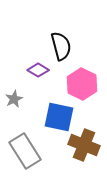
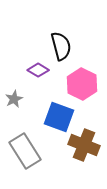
blue square: rotated 8 degrees clockwise
